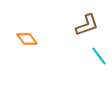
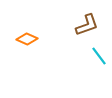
orange diamond: rotated 30 degrees counterclockwise
